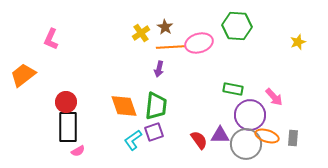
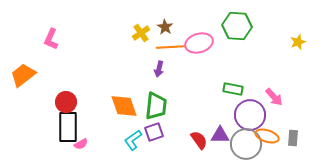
pink semicircle: moved 3 px right, 7 px up
